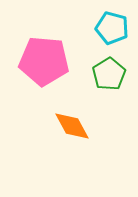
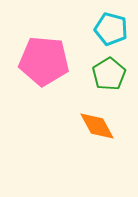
cyan pentagon: moved 1 px left, 1 px down
orange diamond: moved 25 px right
